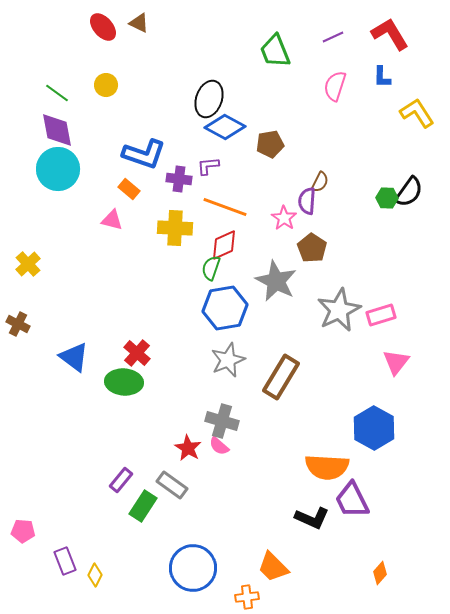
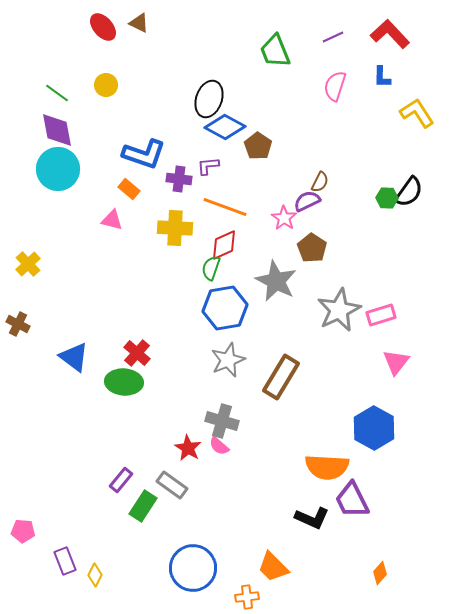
red L-shape at (390, 34): rotated 12 degrees counterclockwise
brown pentagon at (270, 144): moved 12 px left, 2 px down; rotated 28 degrees counterclockwise
purple semicircle at (307, 201): rotated 60 degrees clockwise
